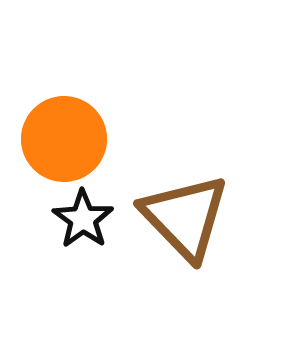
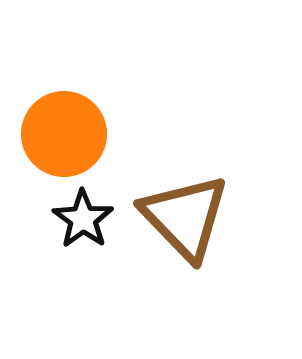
orange circle: moved 5 px up
